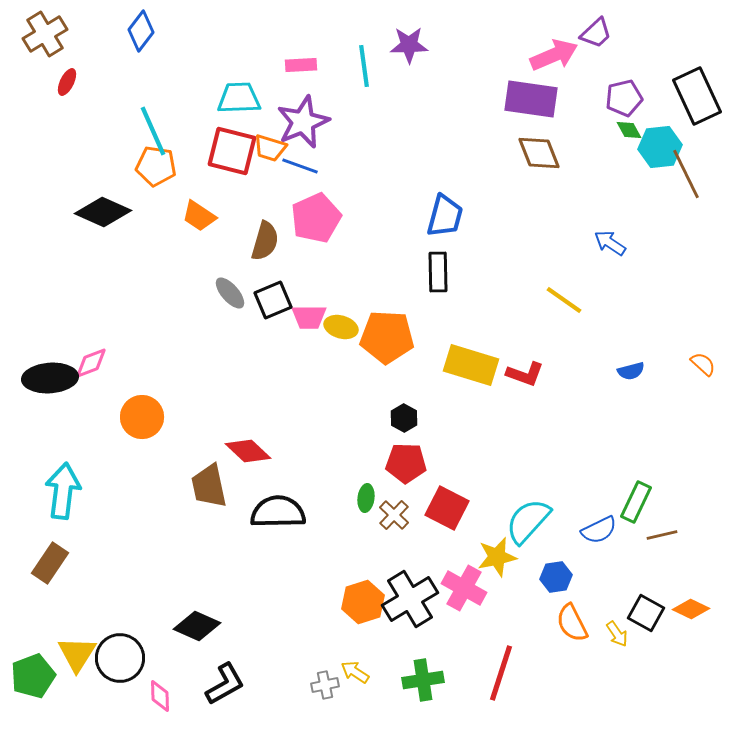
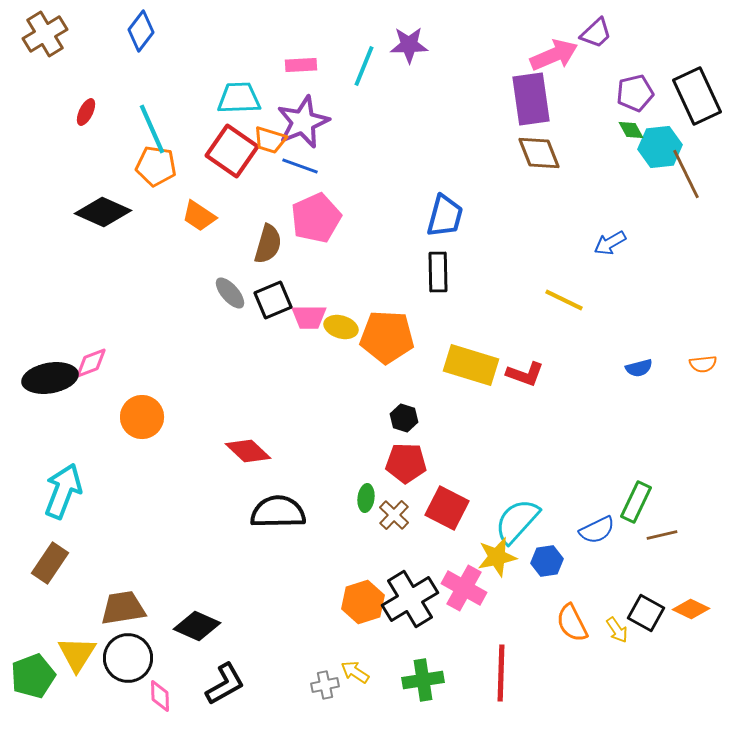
cyan line at (364, 66): rotated 30 degrees clockwise
red ellipse at (67, 82): moved 19 px right, 30 px down
purple pentagon at (624, 98): moved 11 px right, 5 px up
purple rectangle at (531, 99): rotated 74 degrees clockwise
green diamond at (629, 130): moved 2 px right
cyan line at (153, 131): moved 1 px left, 2 px up
orange trapezoid at (270, 148): moved 8 px up
red square at (232, 151): rotated 21 degrees clockwise
brown semicircle at (265, 241): moved 3 px right, 3 px down
blue arrow at (610, 243): rotated 64 degrees counterclockwise
yellow line at (564, 300): rotated 9 degrees counterclockwise
orange semicircle at (703, 364): rotated 132 degrees clockwise
blue semicircle at (631, 371): moved 8 px right, 3 px up
black ellipse at (50, 378): rotated 6 degrees counterclockwise
black hexagon at (404, 418): rotated 12 degrees counterclockwise
brown trapezoid at (209, 486): moved 86 px left, 122 px down; rotated 93 degrees clockwise
cyan arrow at (63, 491): rotated 14 degrees clockwise
cyan semicircle at (528, 521): moved 11 px left
blue semicircle at (599, 530): moved 2 px left
blue hexagon at (556, 577): moved 9 px left, 16 px up
yellow arrow at (617, 634): moved 4 px up
black circle at (120, 658): moved 8 px right
red line at (501, 673): rotated 16 degrees counterclockwise
